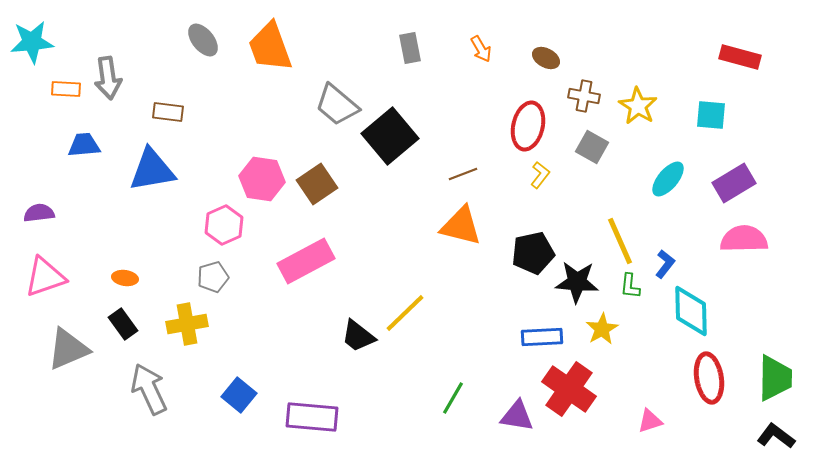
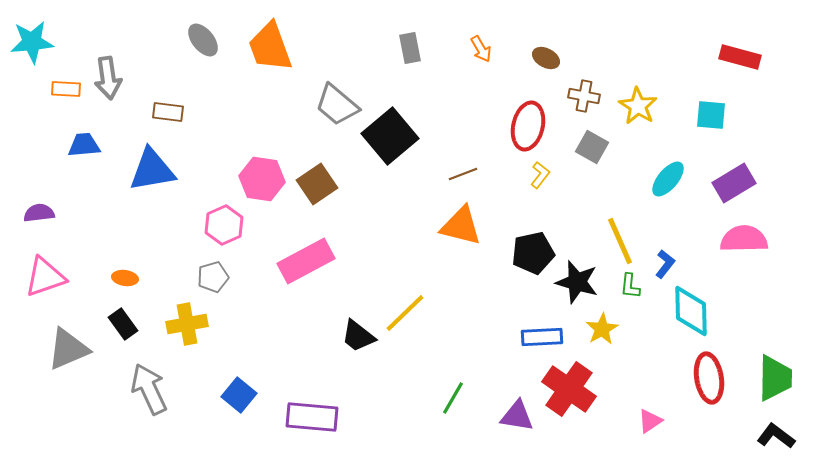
black star at (577, 282): rotated 12 degrees clockwise
pink triangle at (650, 421): rotated 16 degrees counterclockwise
